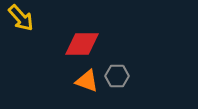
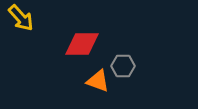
gray hexagon: moved 6 px right, 10 px up
orange triangle: moved 11 px right
